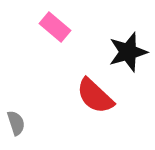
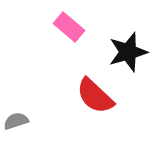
pink rectangle: moved 14 px right
gray semicircle: moved 2 px up; rotated 90 degrees counterclockwise
